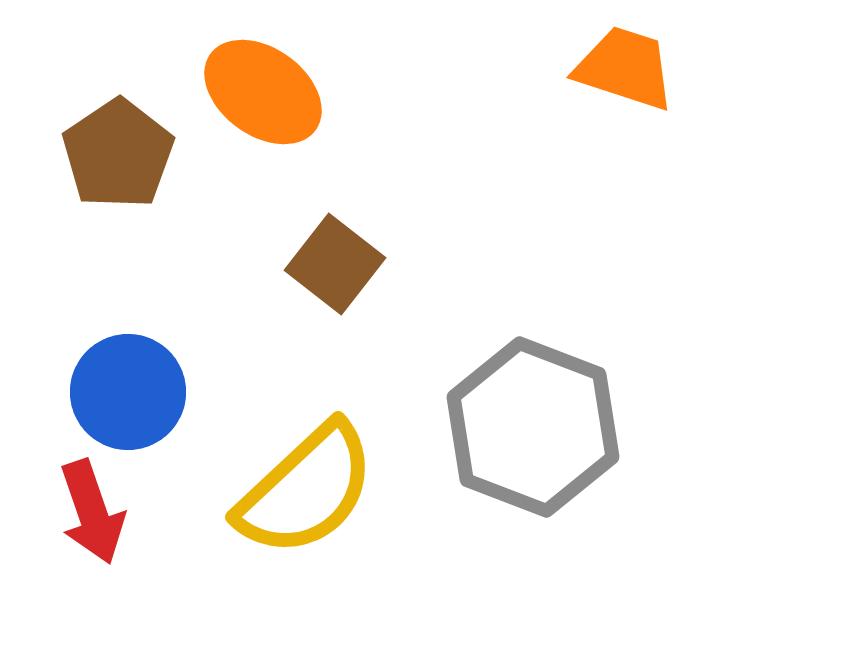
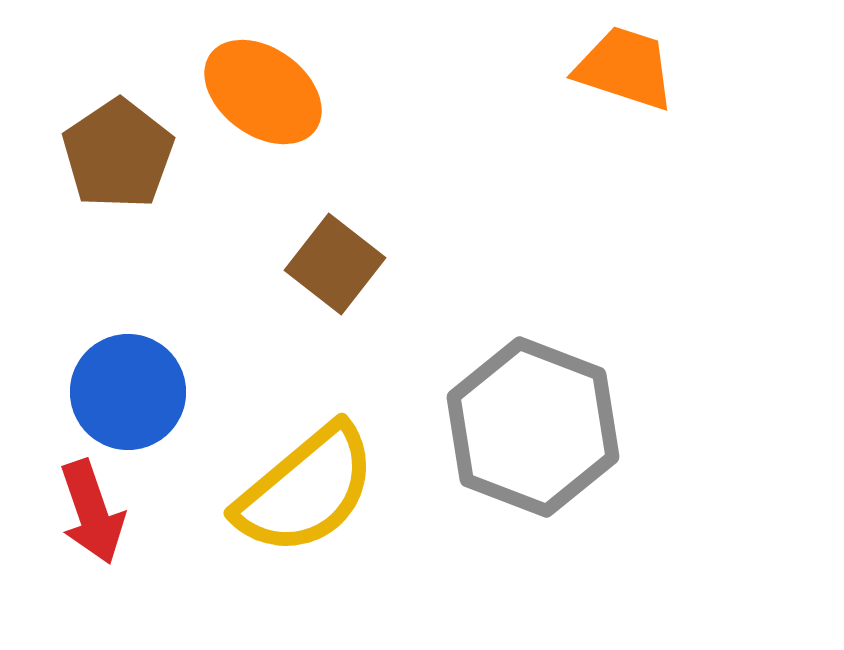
yellow semicircle: rotated 3 degrees clockwise
